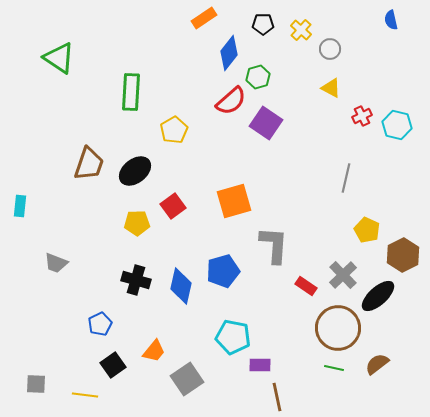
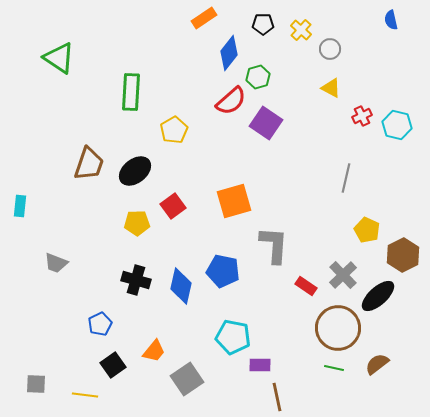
blue pentagon at (223, 271): rotated 28 degrees clockwise
